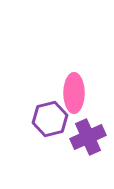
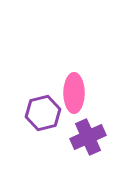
purple hexagon: moved 7 px left, 6 px up
